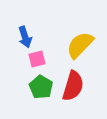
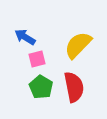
blue arrow: rotated 140 degrees clockwise
yellow semicircle: moved 2 px left
red semicircle: moved 1 px right, 1 px down; rotated 28 degrees counterclockwise
